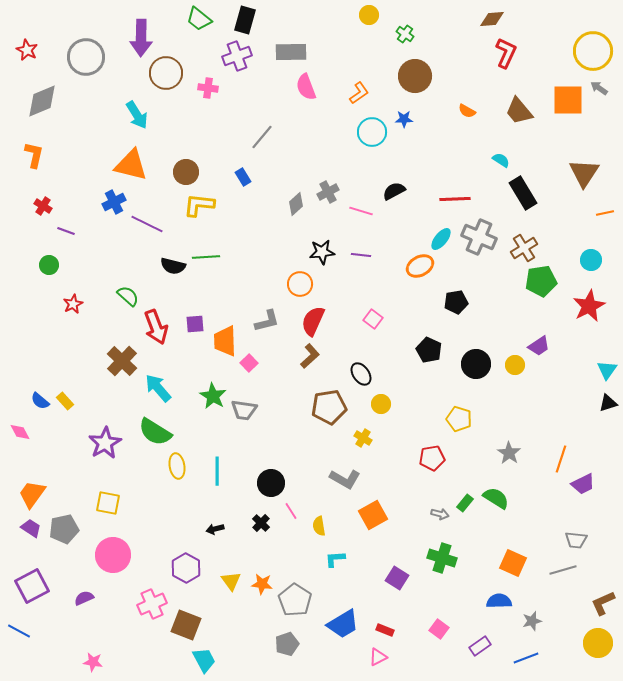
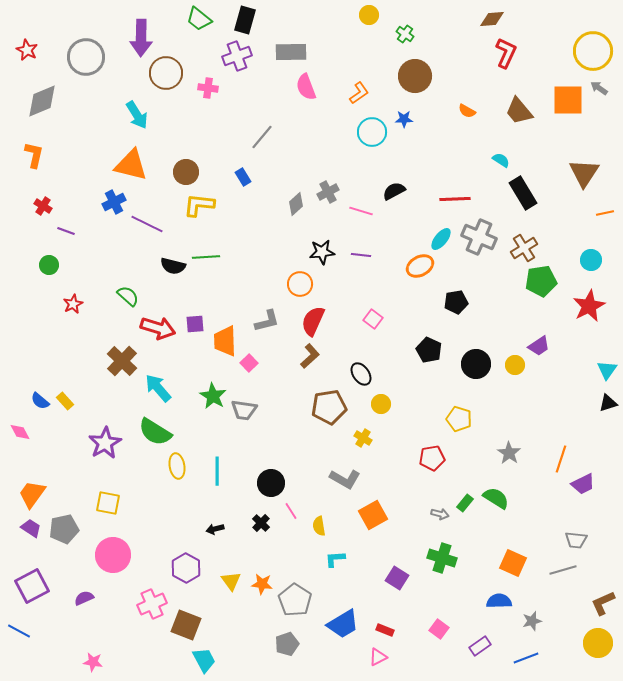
red arrow at (156, 327): moved 2 px right, 1 px down; rotated 52 degrees counterclockwise
